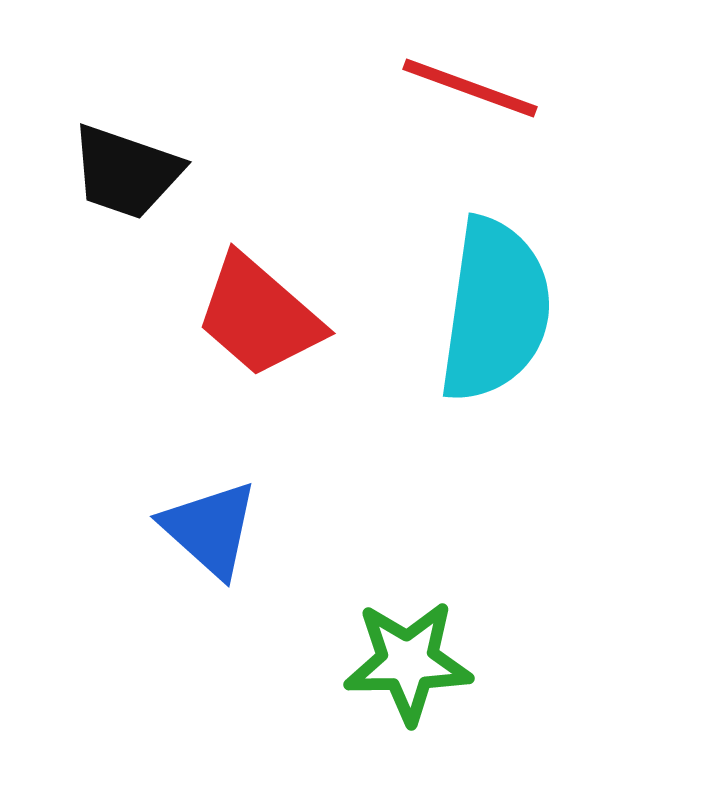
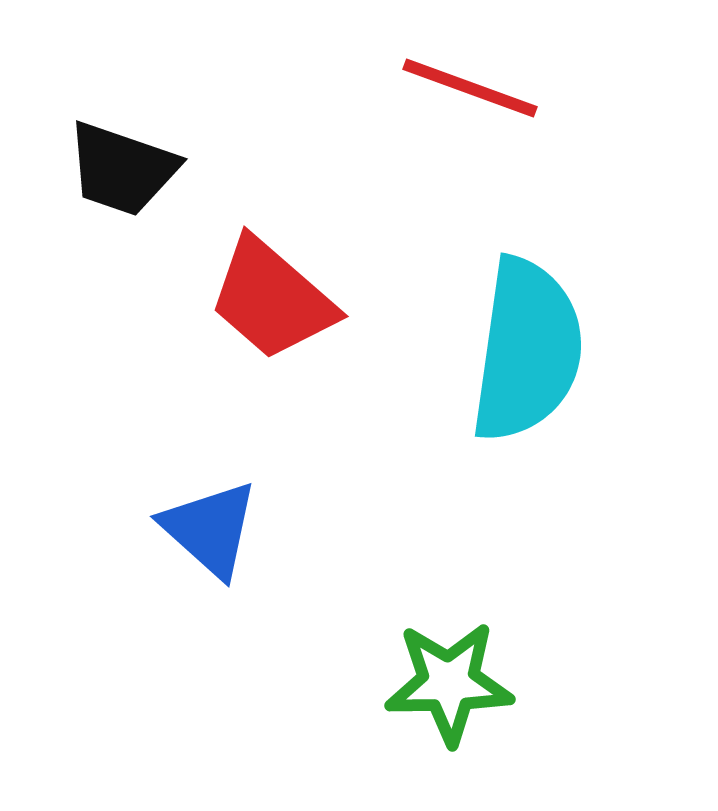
black trapezoid: moved 4 px left, 3 px up
cyan semicircle: moved 32 px right, 40 px down
red trapezoid: moved 13 px right, 17 px up
green star: moved 41 px right, 21 px down
